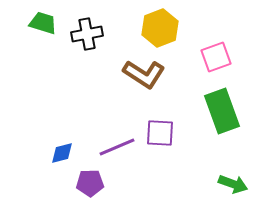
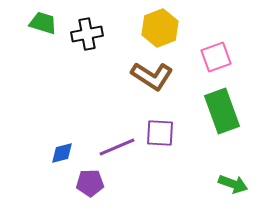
brown L-shape: moved 8 px right, 2 px down
